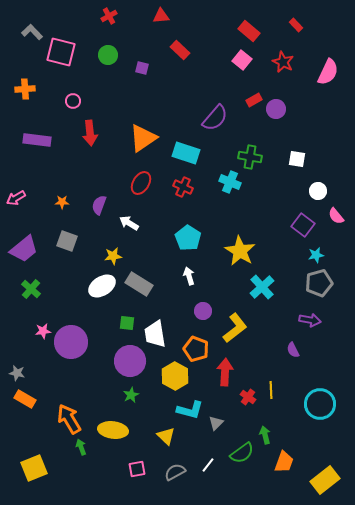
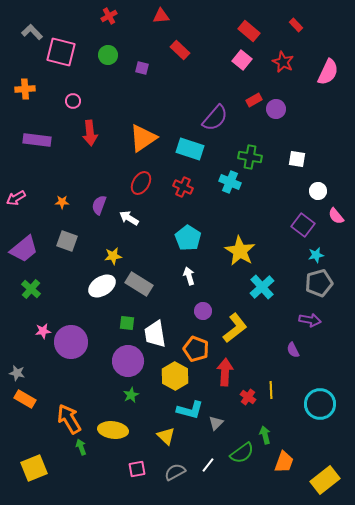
cyan rectangle at (186, 153): moved 4 px right, 4 px up
white arrow at (129, 223): moved 5 px up
purple circle at (130, 361): moved 2 px left
